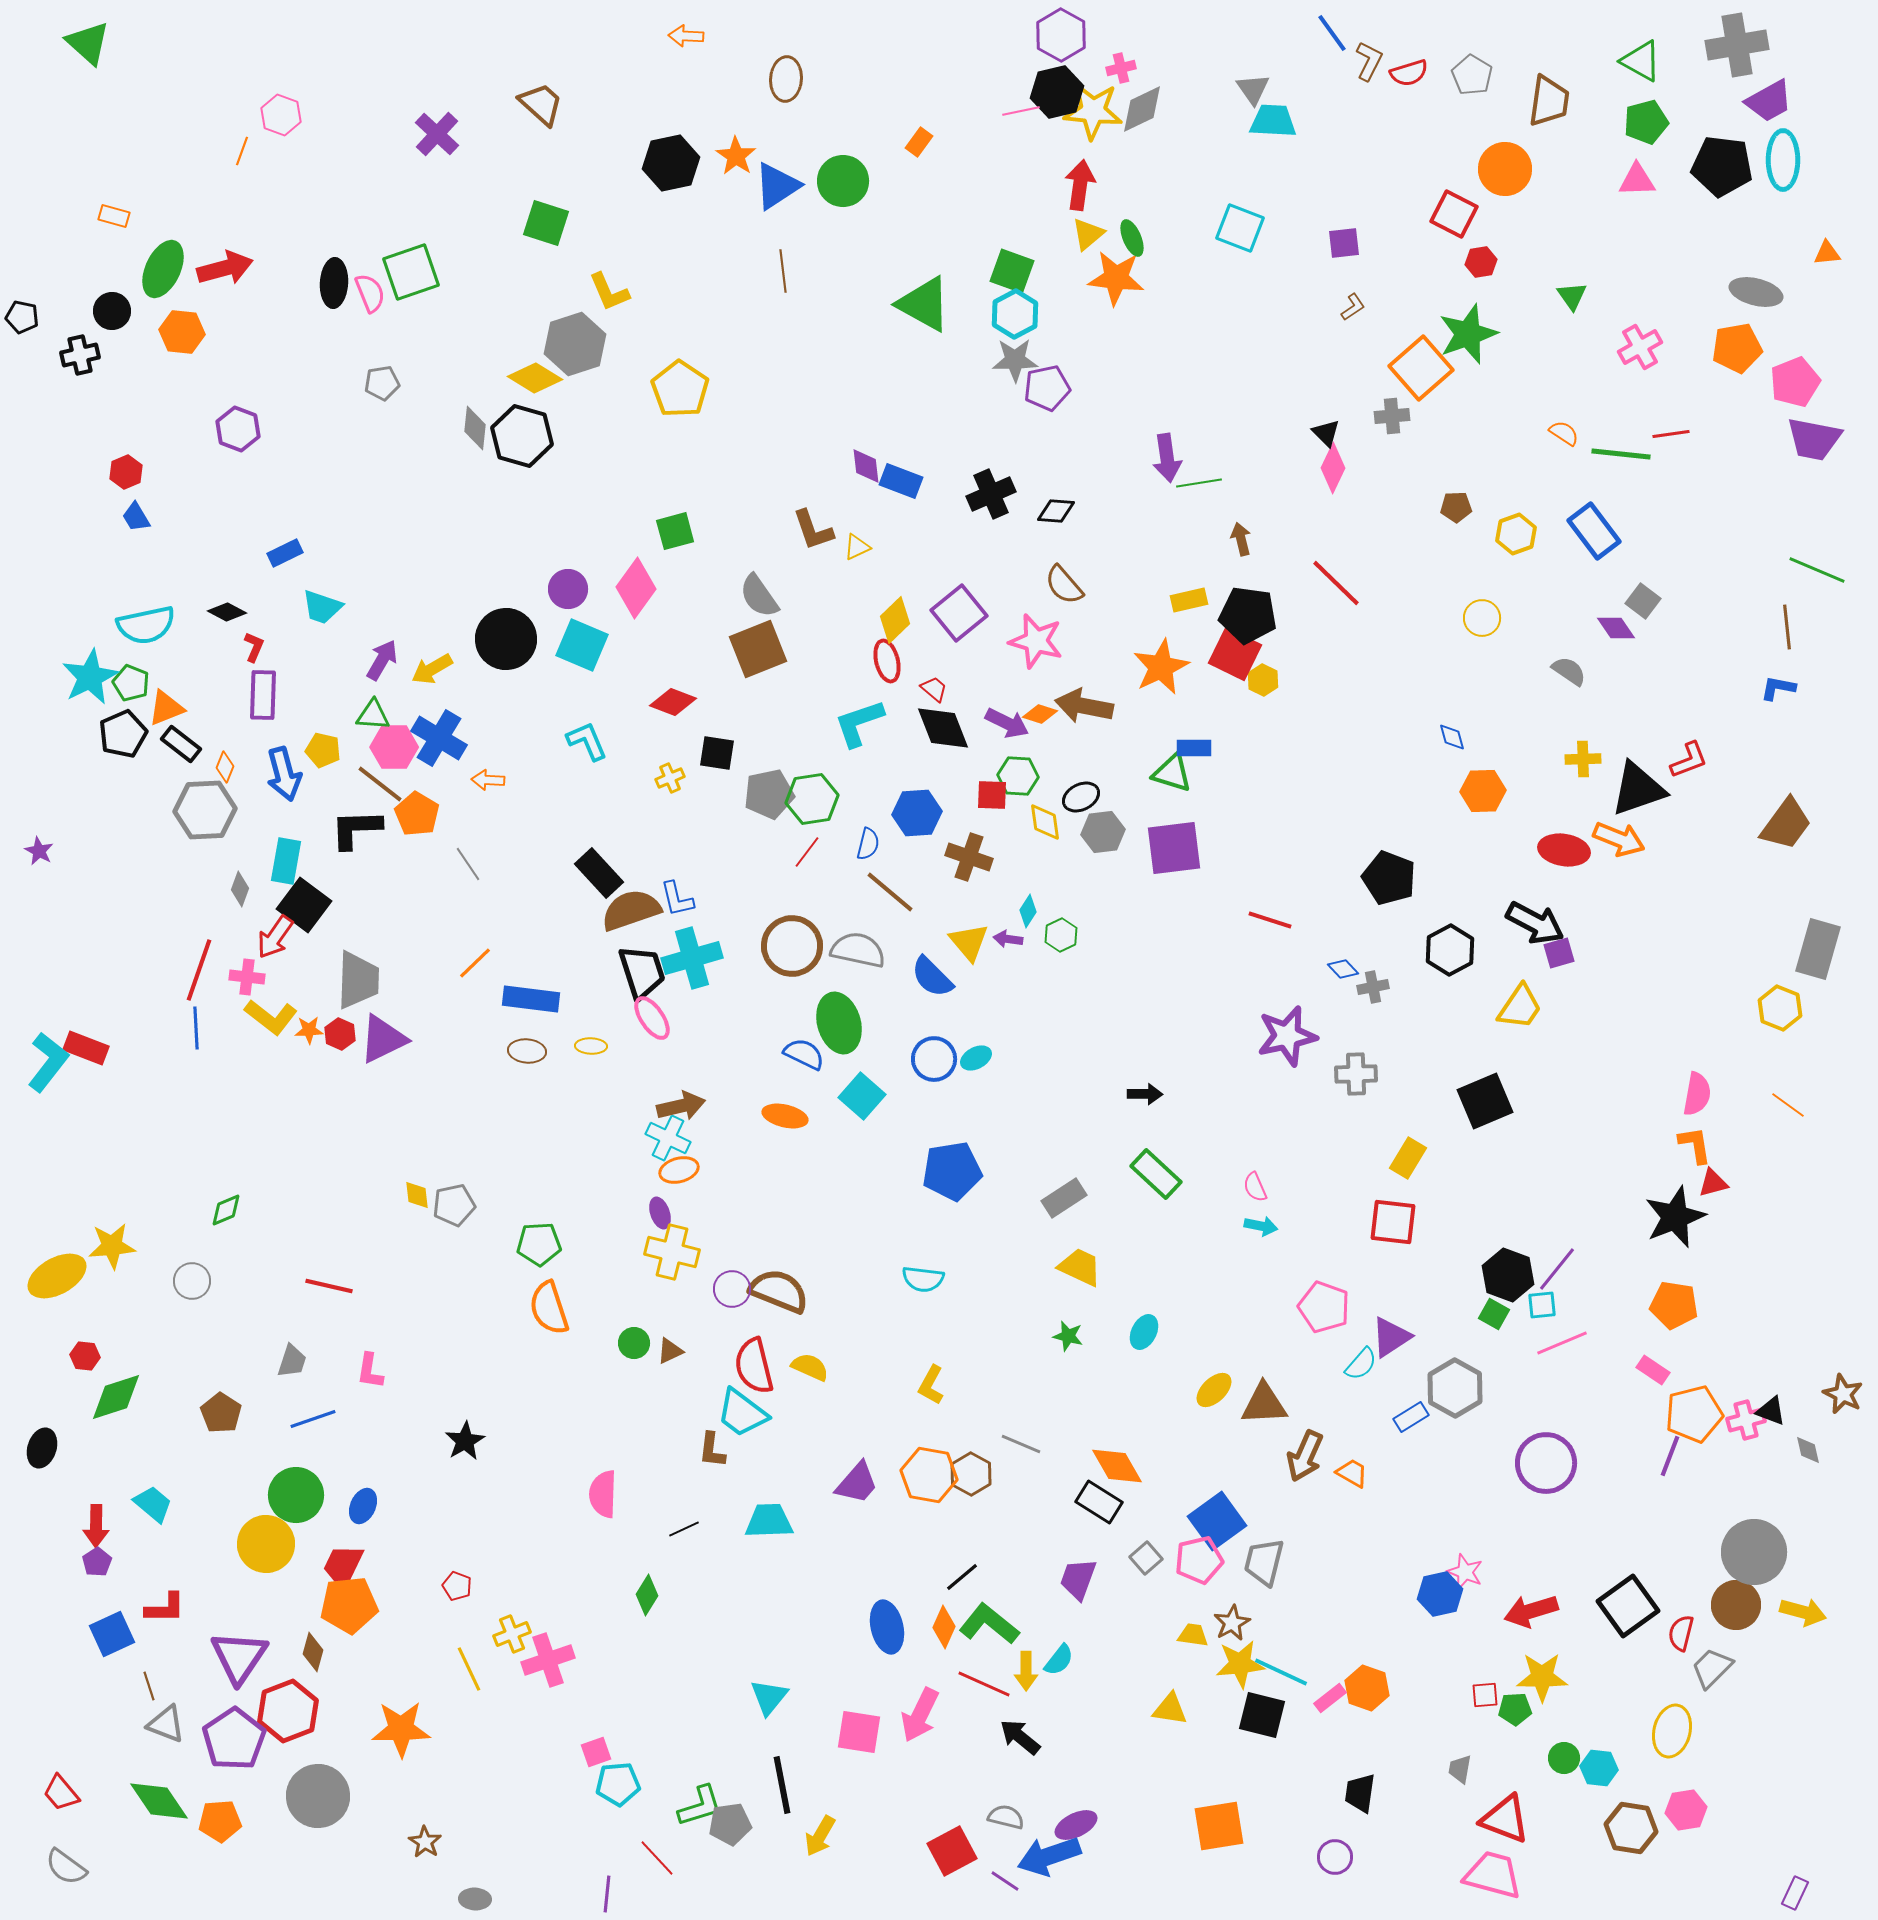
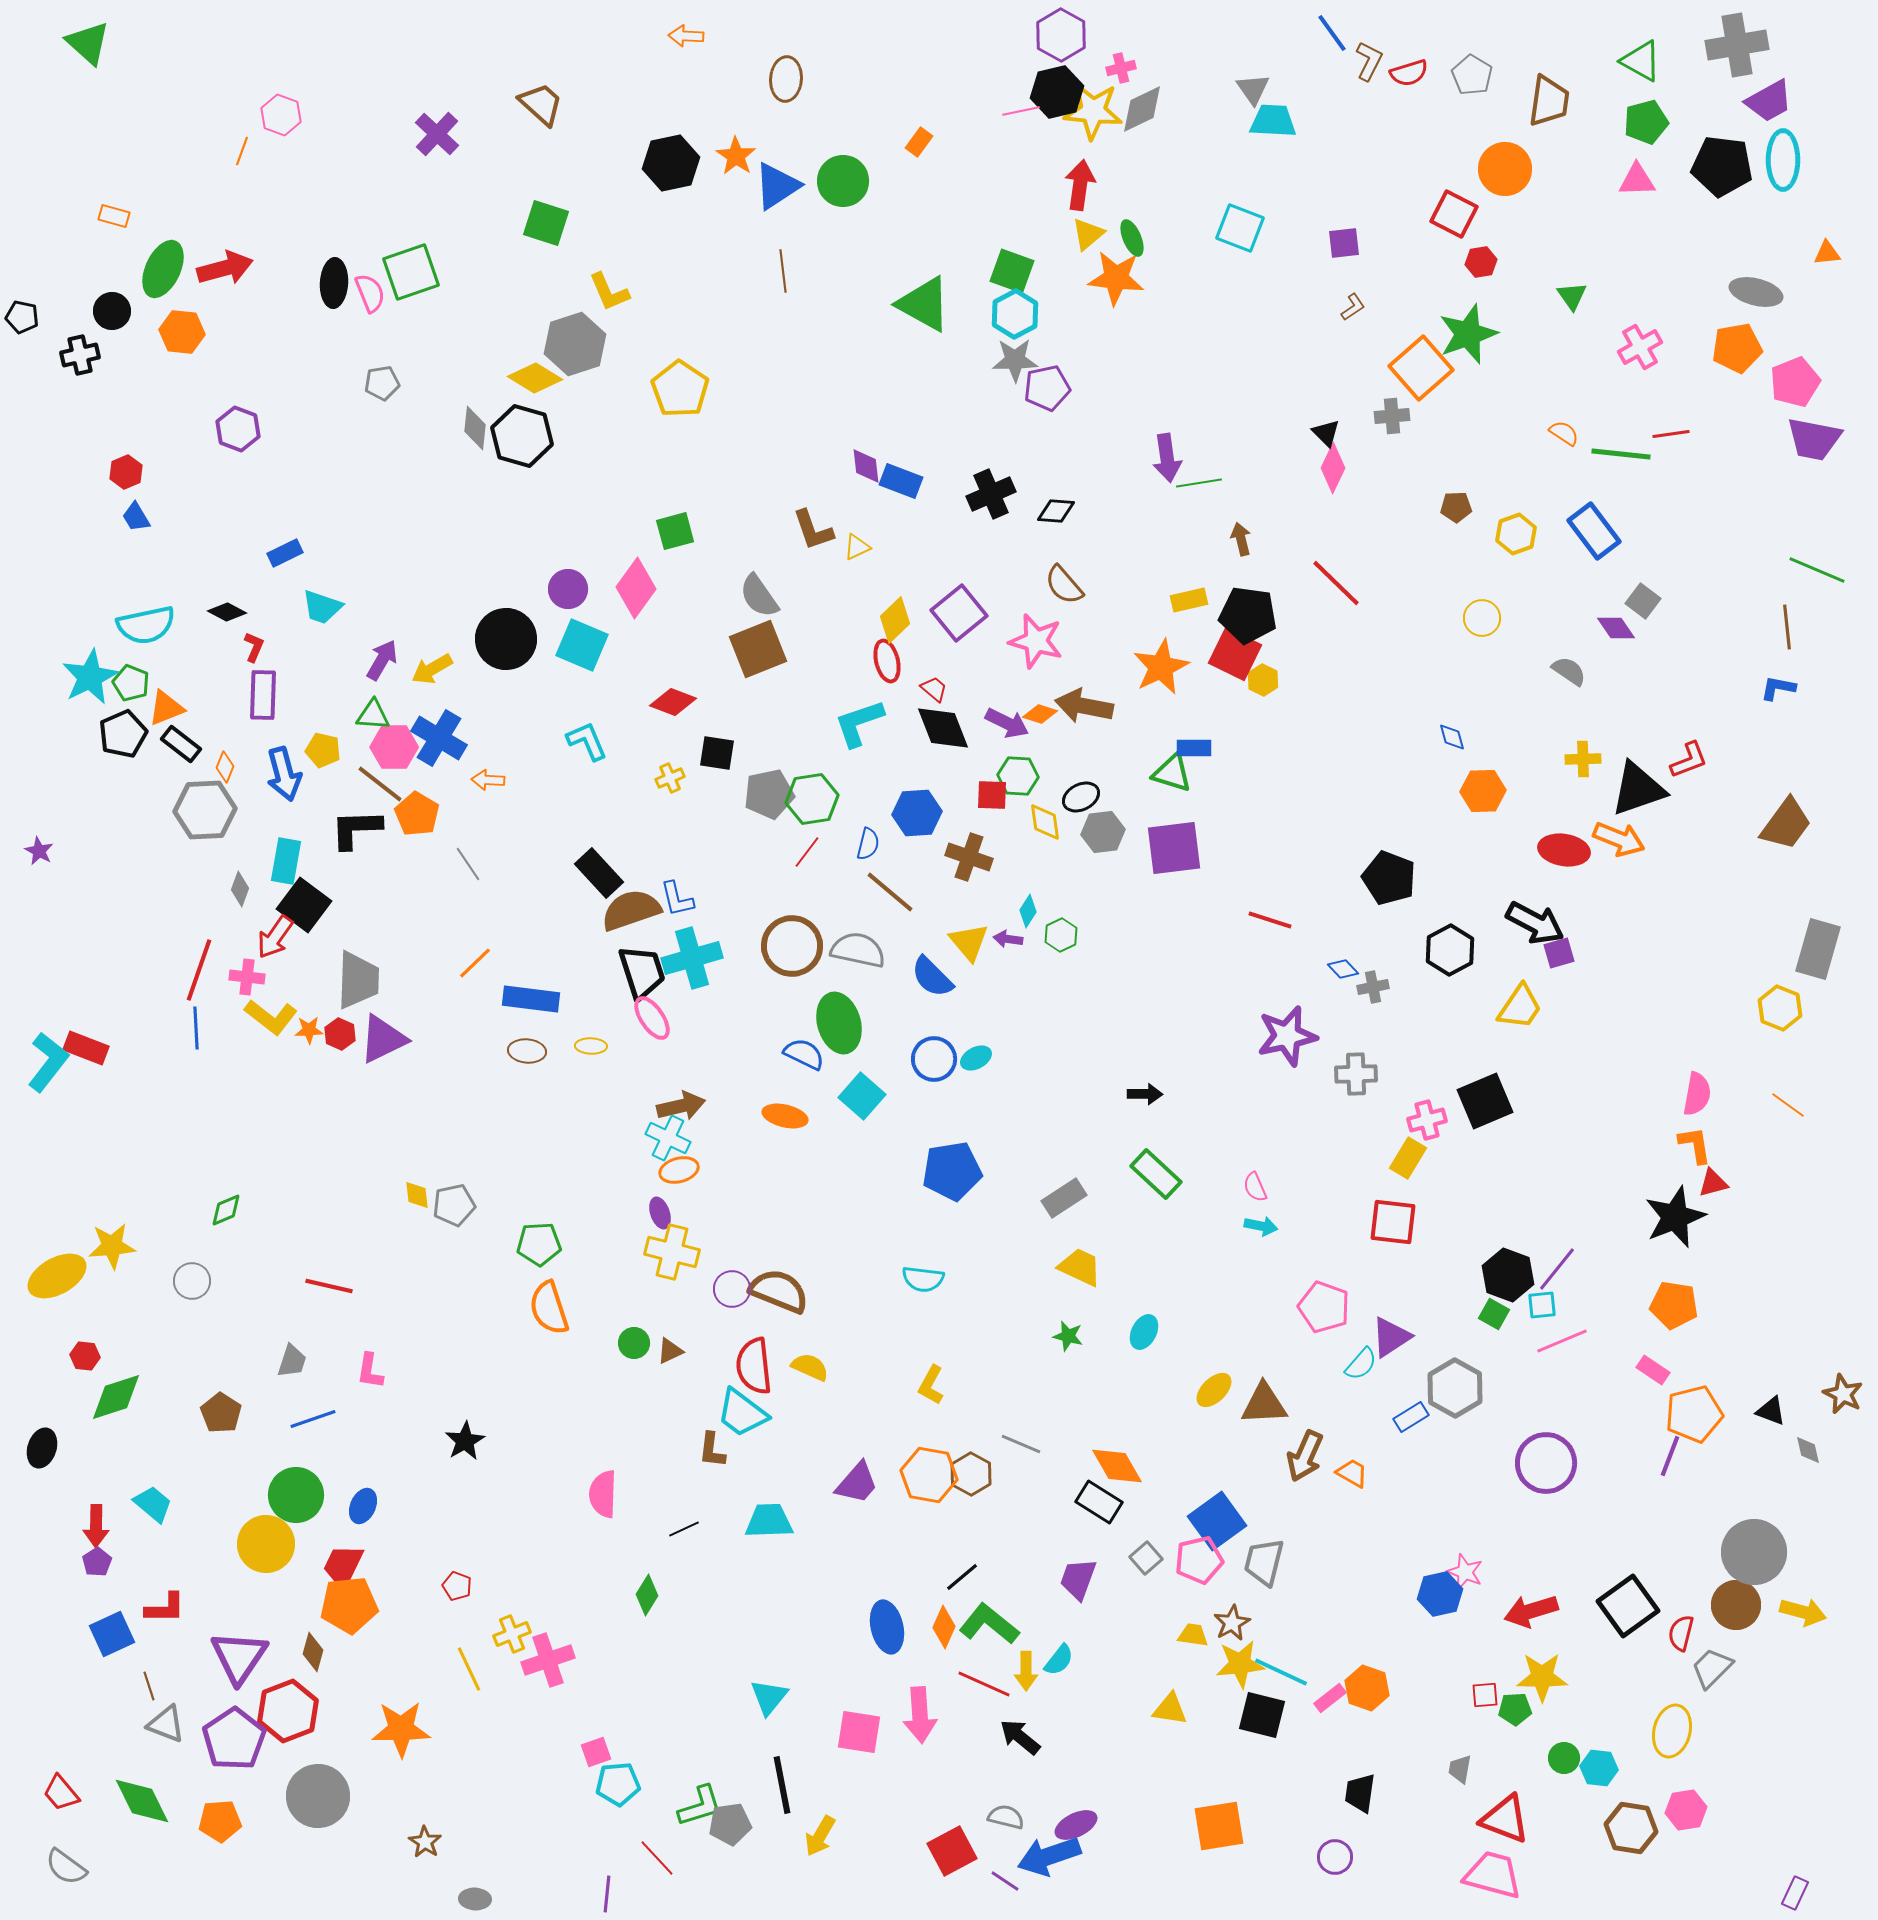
pink line at (1562, 1343): moved 2 px up
red semicircle at (754, 1366): rotated 8 degrees clockwise
pink cross at (1746, 1420): moved 319 px left, 300 px up
pink arrow at (920, 1715): rotated 30 degrees counterclockwise
green diamond at (159, 1801): moved 17 px left; rotated 8 degrees clockwise
